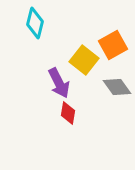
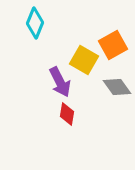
cyan diamond: rotated 8 degrees clockwise
yellow square: rotated 8 degrees counterclockwise
purple arrow: moved 1 px right, 1 px up
red diamond: moved 1 px left, 1 px down
